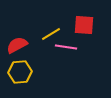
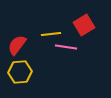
red square: rotated 35 degrees counterclockwise
yellow line: rotated 24 degrees clockwise
red semicircle: rotated 25 degrees counterclockwise
